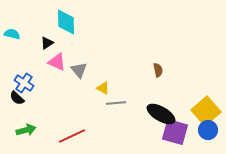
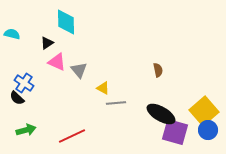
yellow square: moved 2 px left
